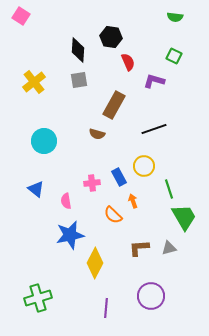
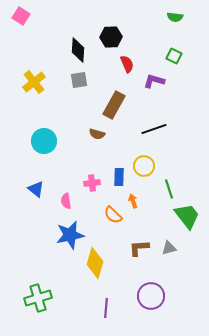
black hexagon: rotated 10 degrees counterclockwise
red semicircle: moved 1 px left, 2 px down
blue rectangle: rotated 30 degrees clockwise
green trapezoid: moved 3 px right, 1 px up; rotated 8 degrees counterclockwise
yellow diamond: rotated 12 degrees counterclockwise
